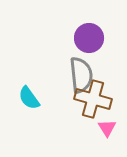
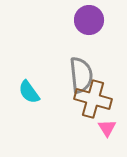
purple circle: moved 18 px up
cyan semicircle: moved 6 px up
